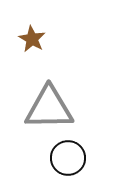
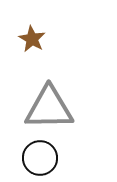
black circle: moved 28 px left
